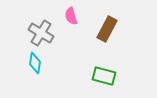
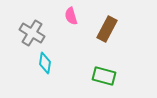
gray cross: moved 9 px left
cyan diamond: moved 10 px right
